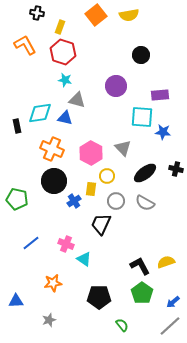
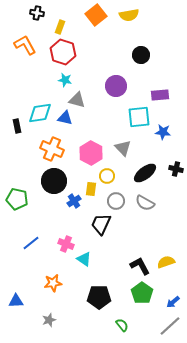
cyan square at (142, 117): moved 3 px left; rotated 10 degrees counterclockwise
